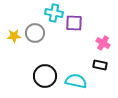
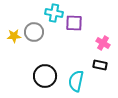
gray circle: moved 1 px left, 1 px up
cyan semicircle: rotated 90 degrees counterclockwise
